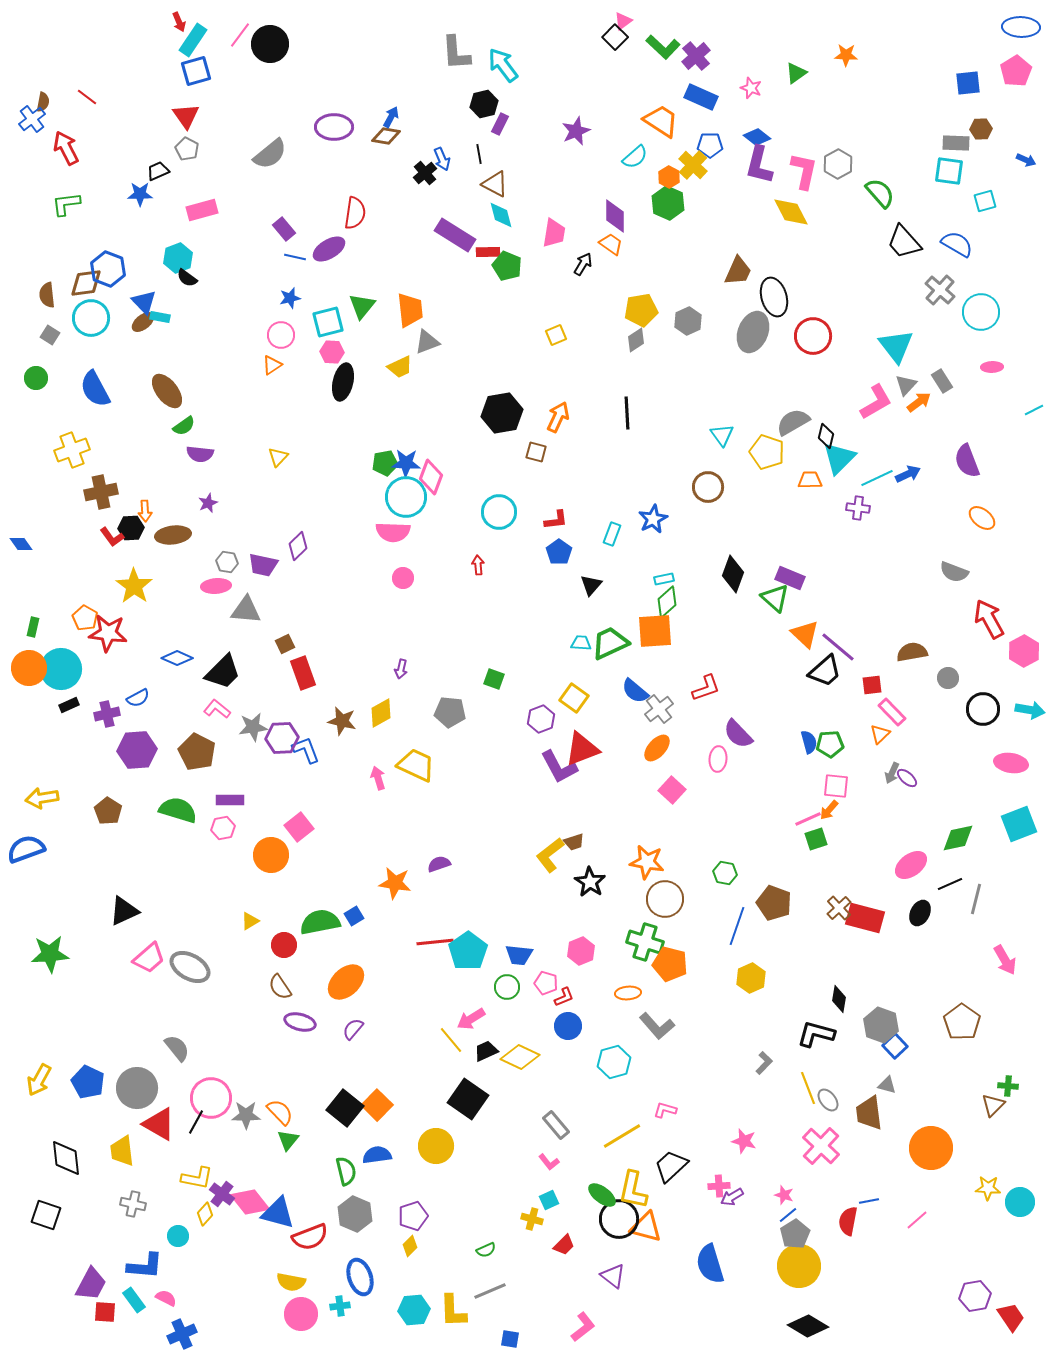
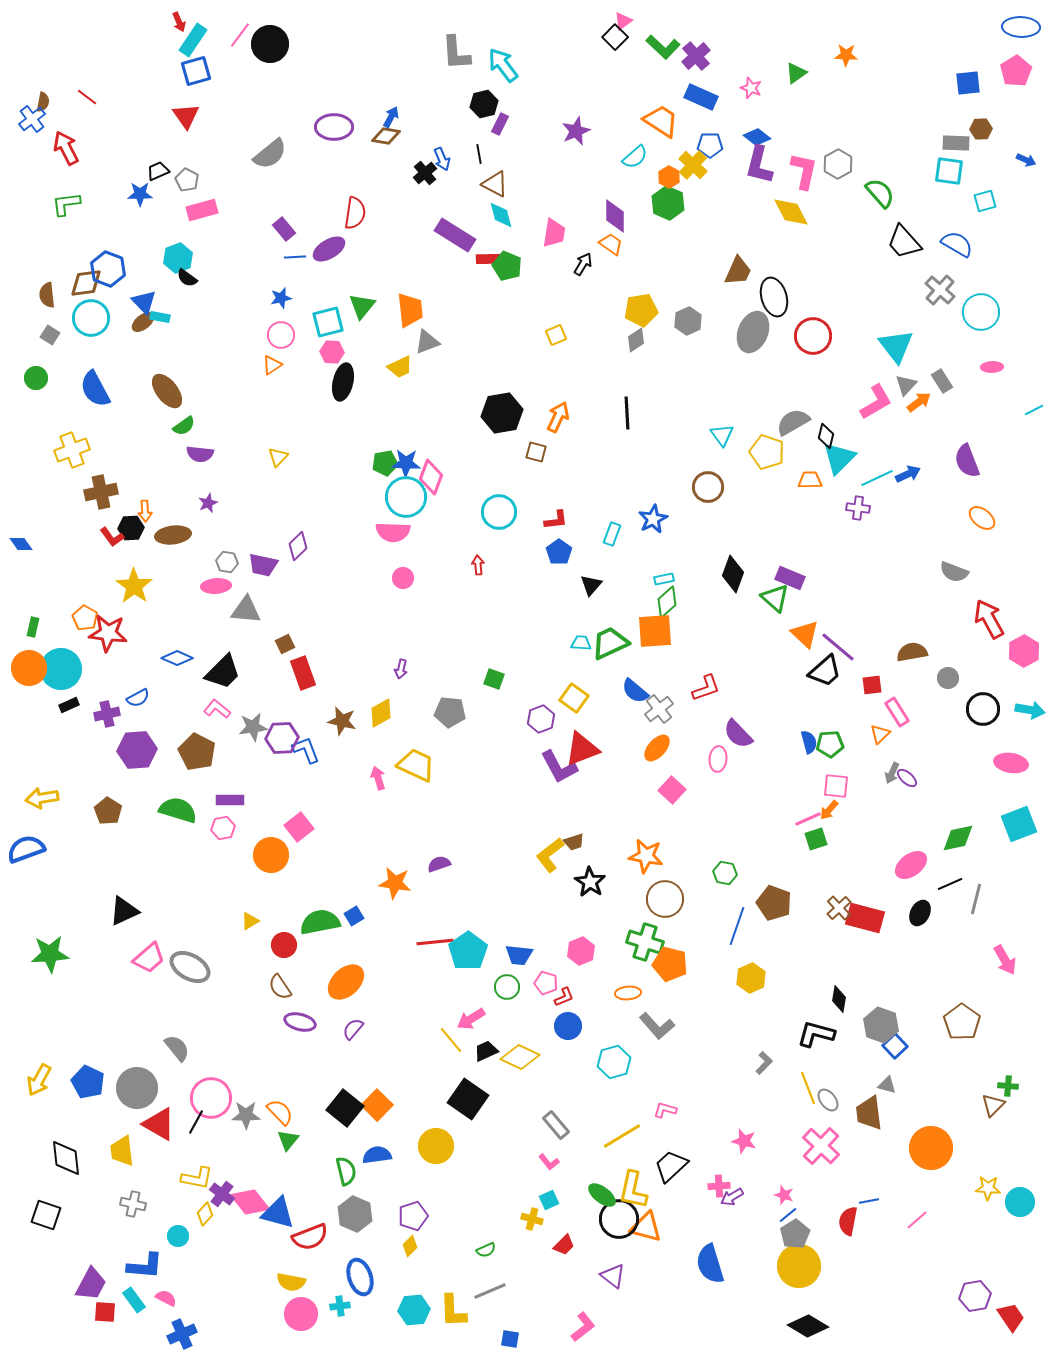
gray pentagon at (187, 149): moved 31 px down
red rectangle at (488, 252): moved 7 px down
blue line at (295, 257): rotated 15 degrees counterclockwise
blue star at (290, 298): moved 9 px left
pink rectangle at (892, 712): moved 5 px right; rotated 12 degrees clockwise
orange star at (647, 862): moved 1 px left, 6 px up
